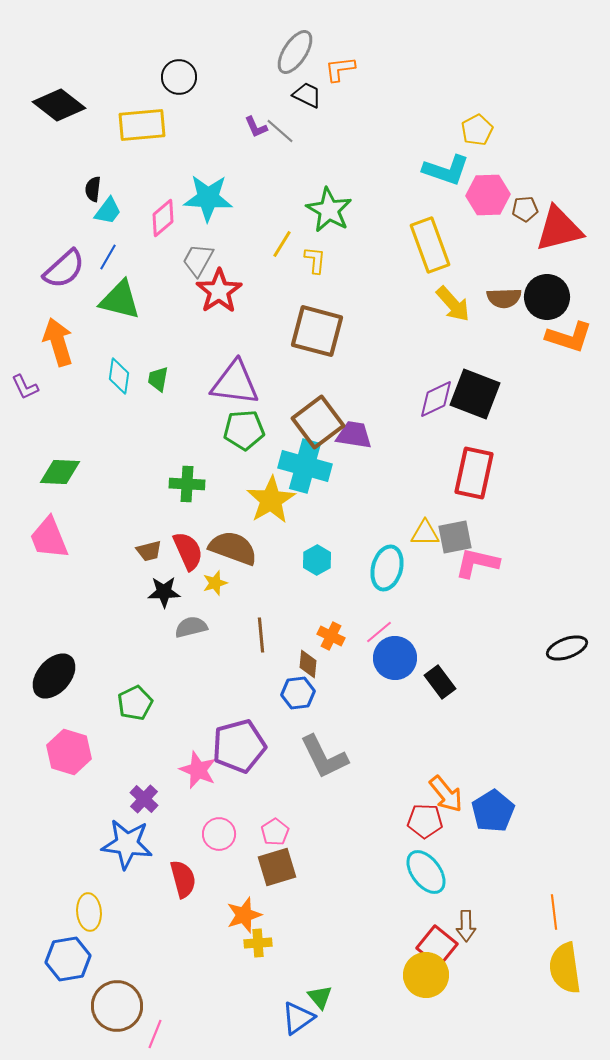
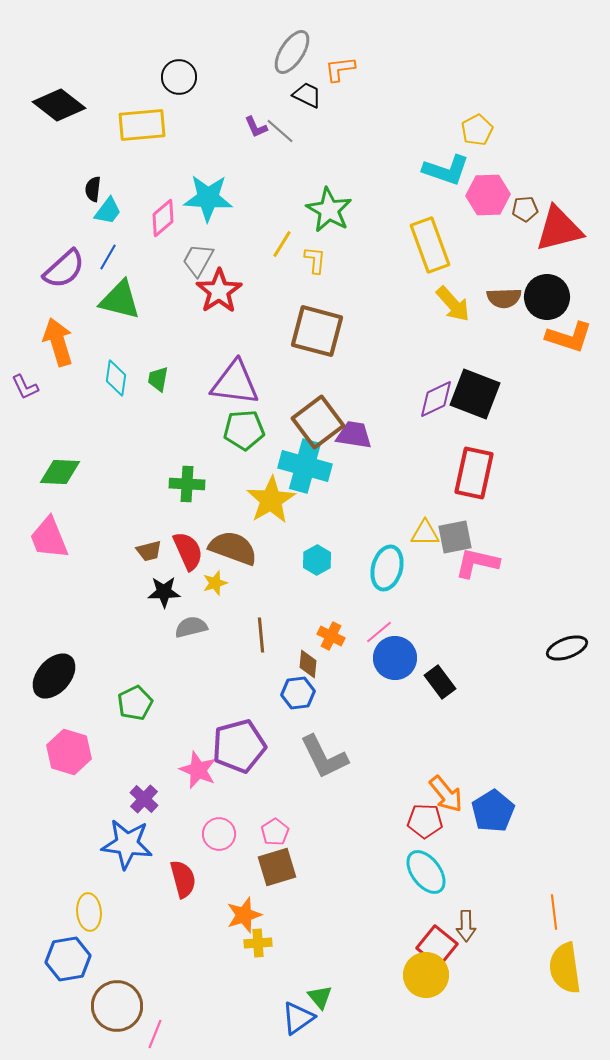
gray ellipse at (295, 52): moved 3 px left
cyan diamond at (119, 376): moved 3 px left, 2 px down
